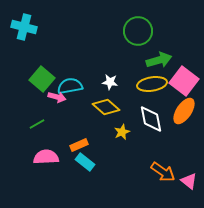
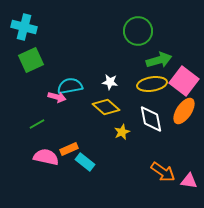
green square: moved 11 px left, 19 px up; rotated 25 degrees clockwise
orange rectangle: moved 10 px left, 4 px down
pink semicircle: rotated 15 degrees clockwise
pink triangle: rotated 30 degrees counterclockwise
